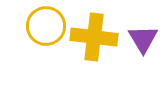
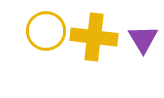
yellow circle: moved 5 px down
